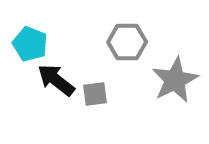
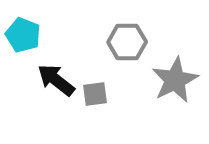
cyan pentagon: moved 7 px left, 9 px up
